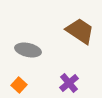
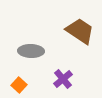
gray ellipse: moved 3 px right, 1 px down; rotated 10 degrees counterclockwise
purple cross: moved 6 px left, 4 px up
